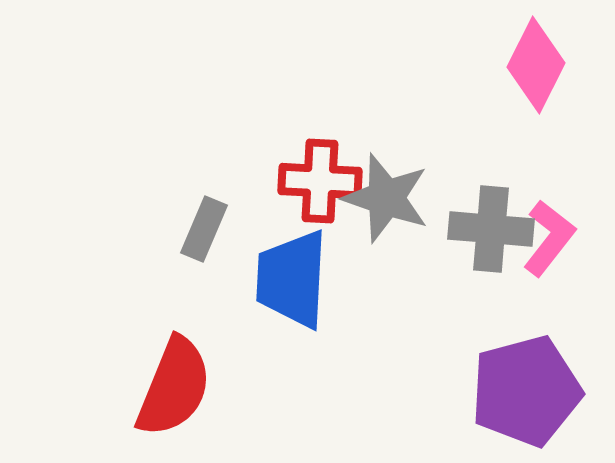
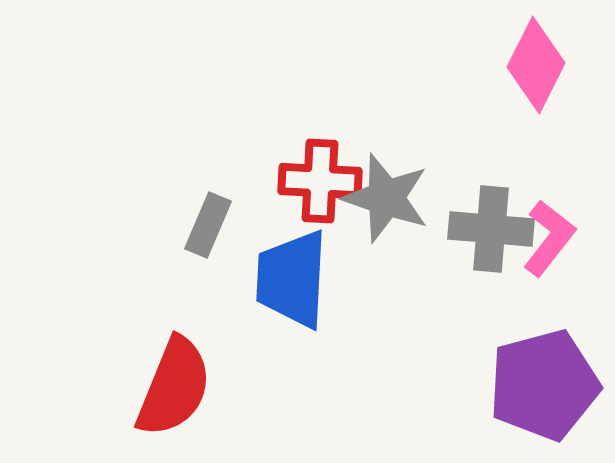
gray rectangle: moved 4 px right, 4 px up
purple pentagon: moved 18 px right, 6 px up
